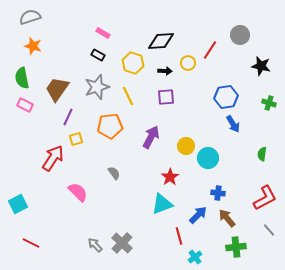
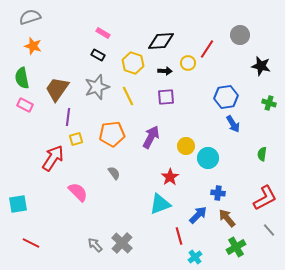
red line at (210, 50): moved 3 px left, 1 px up
purple line at (68, 117): rotated 18 degrees counterclockwise
orange pentagon at (110, 126): moved 2 px right, 8 px down
cyan square at (18, 204): rotated 18 degrees clockwise
cyan triangle at (162, 204): moved 2 px left
green cross at (236, 247): rotated 24 degrees counterclockwise
